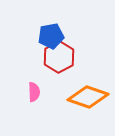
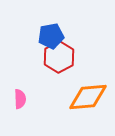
pink semicircle: moved 14 px left, 7 px down
orange diamond: rotated 24 degrees counterclockwise
